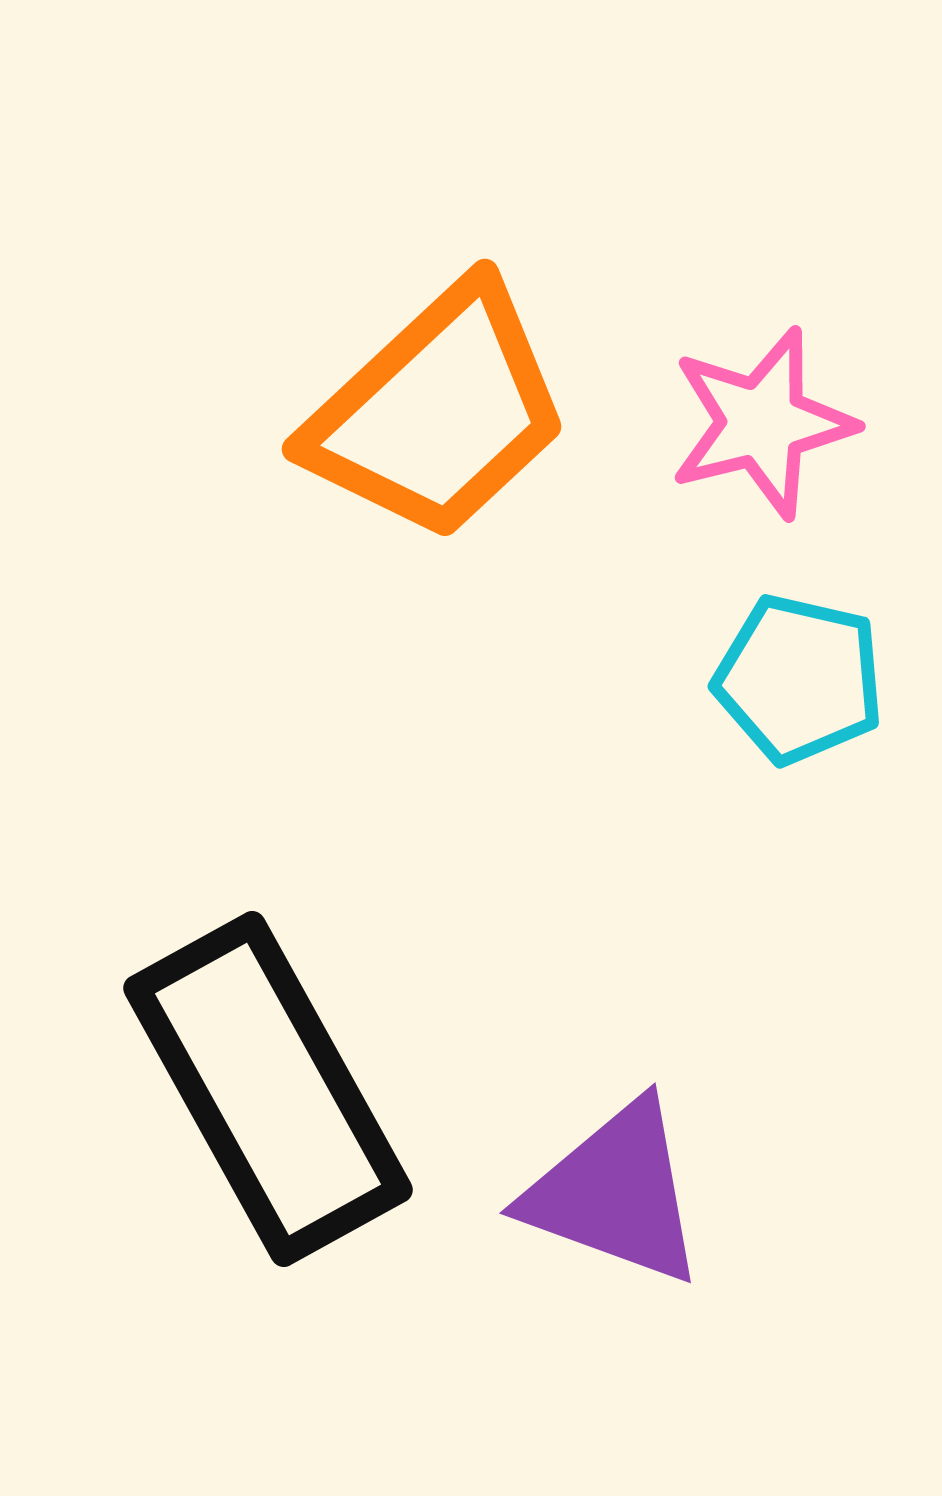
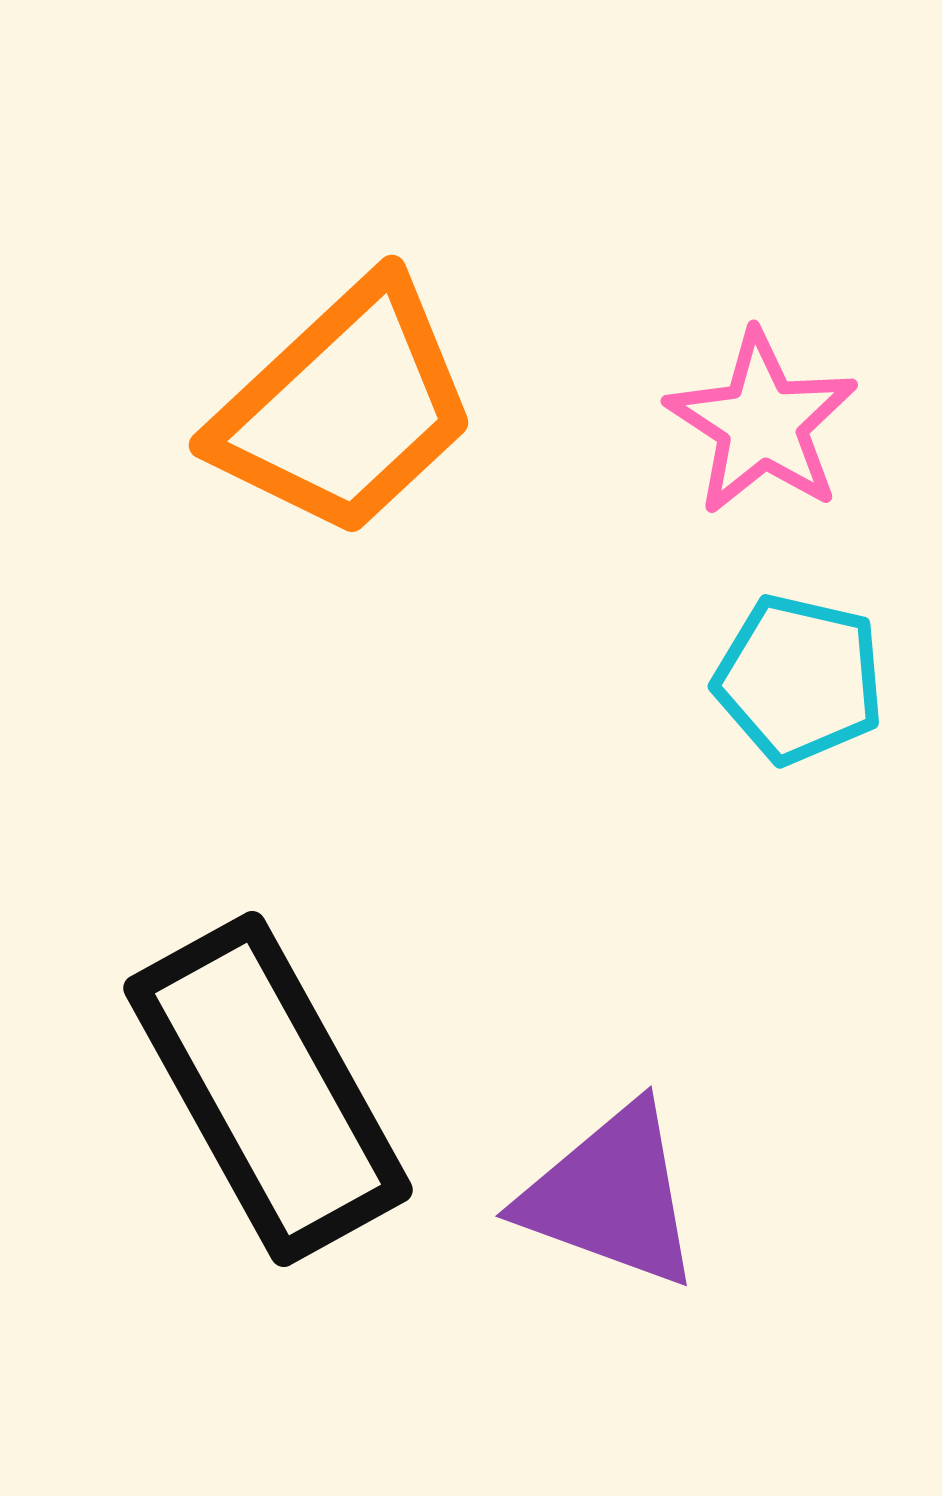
orange trapezoid: moved 93 px left, 4 px up
pink star: rotated 25 degrees counterclockwise
purple triangle: moved 4 px left, 3 px down
